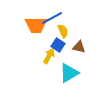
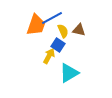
orange trapezoid: rotated 70 degrees counterclockwise
brown triangle: moved 17 px up
